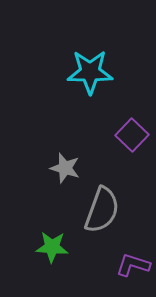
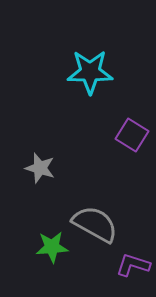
purple square: rotated 12 degrees counterclockwise
gray star: moved 25 px left
gray semicircle: moved 7 px left, 14 px down; rotated 81 degrees counterclockwise
green star: rotated 8 degrees counterclockwise
